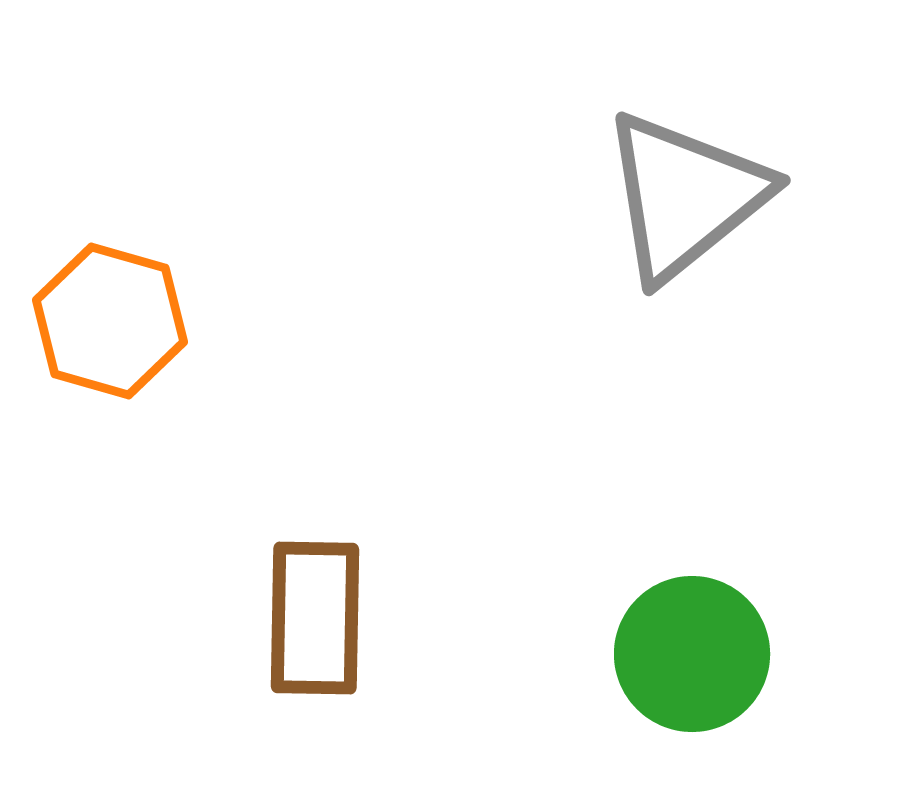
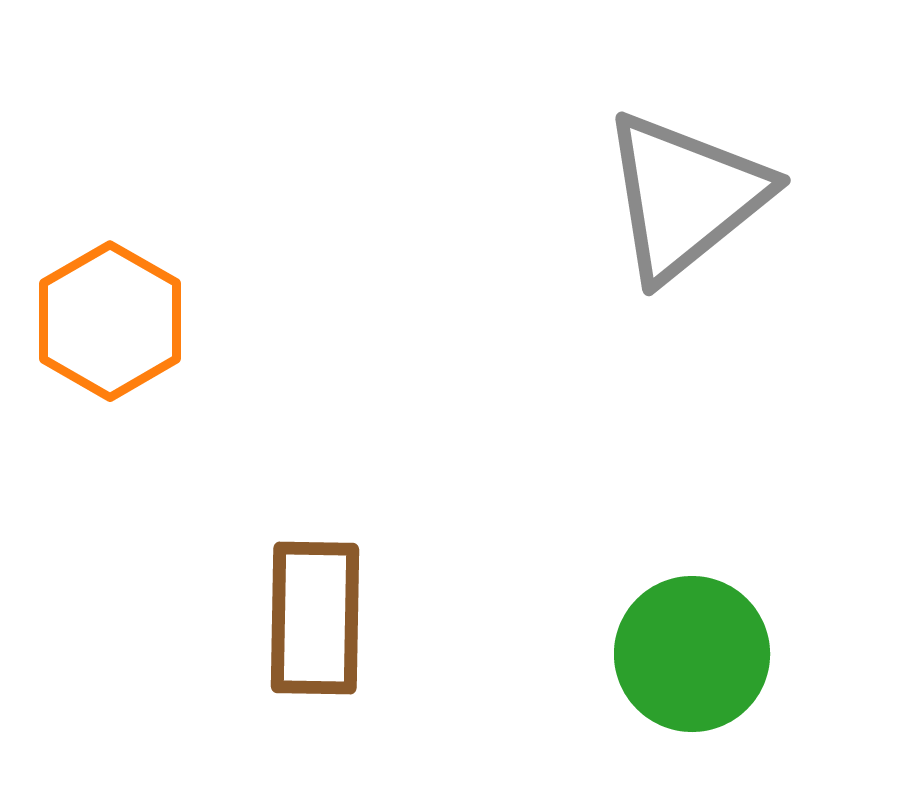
orange hexagon: rotated 14 degrees clockwise
